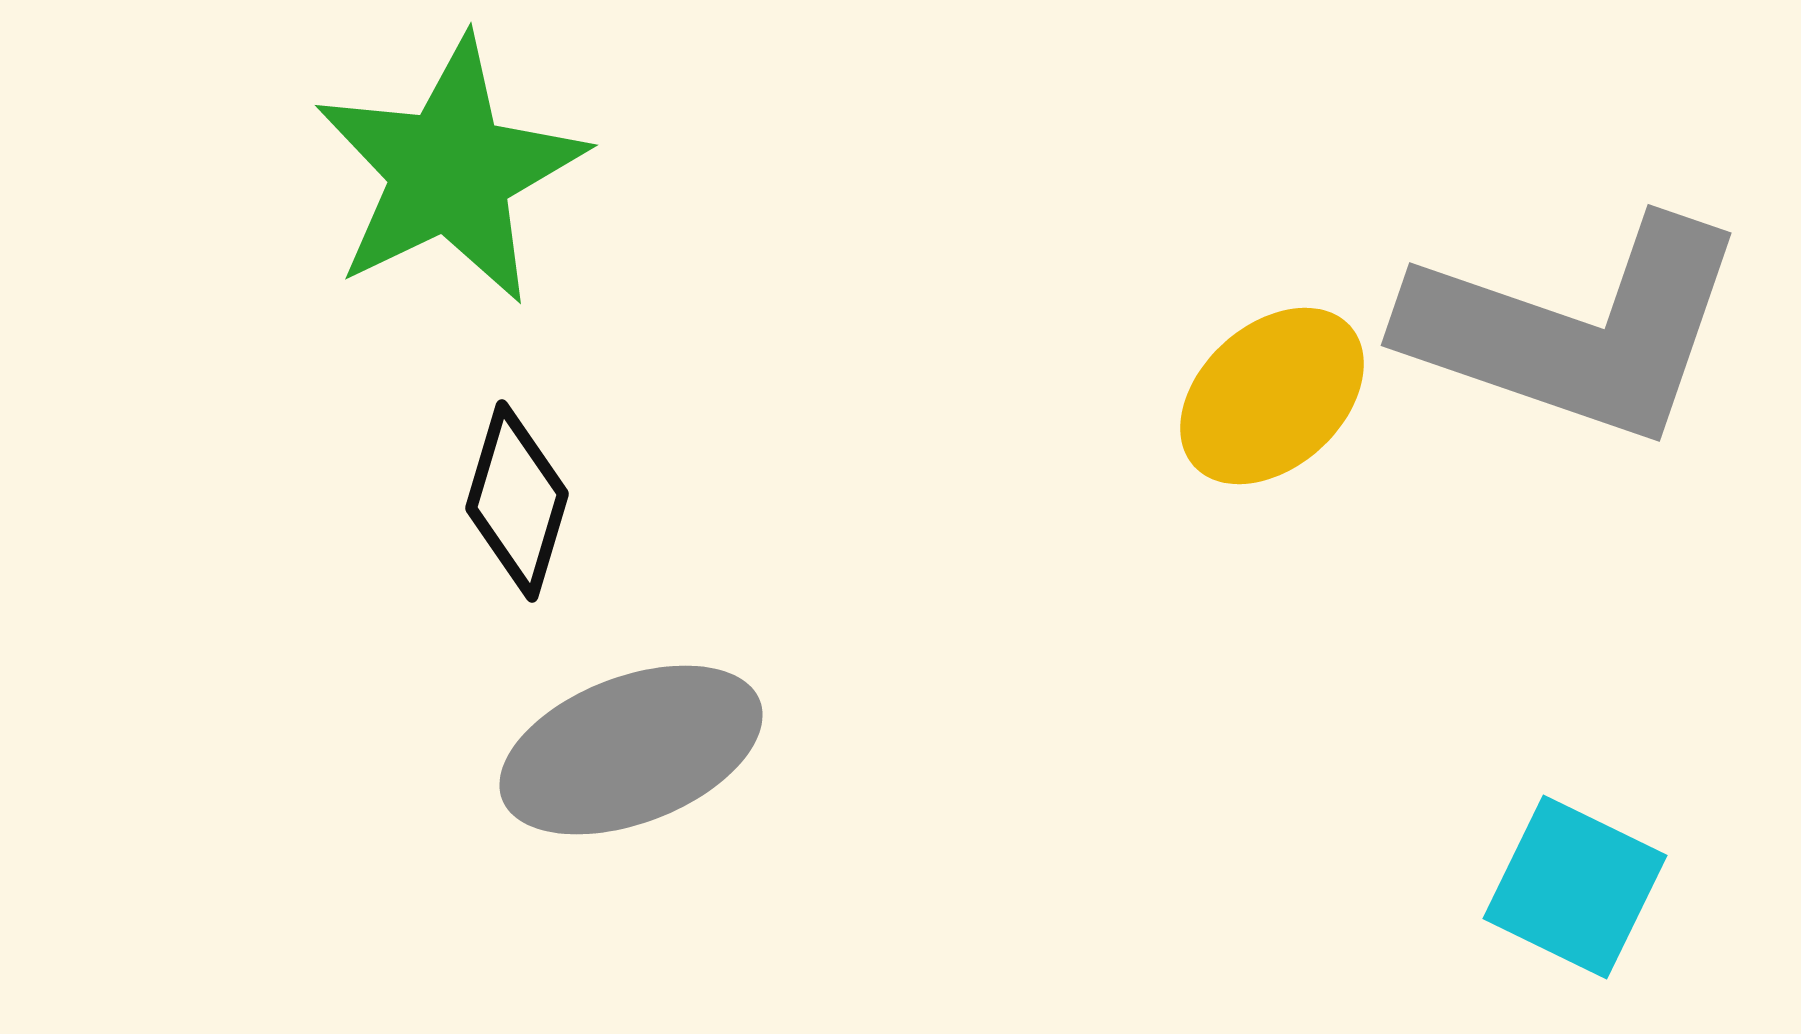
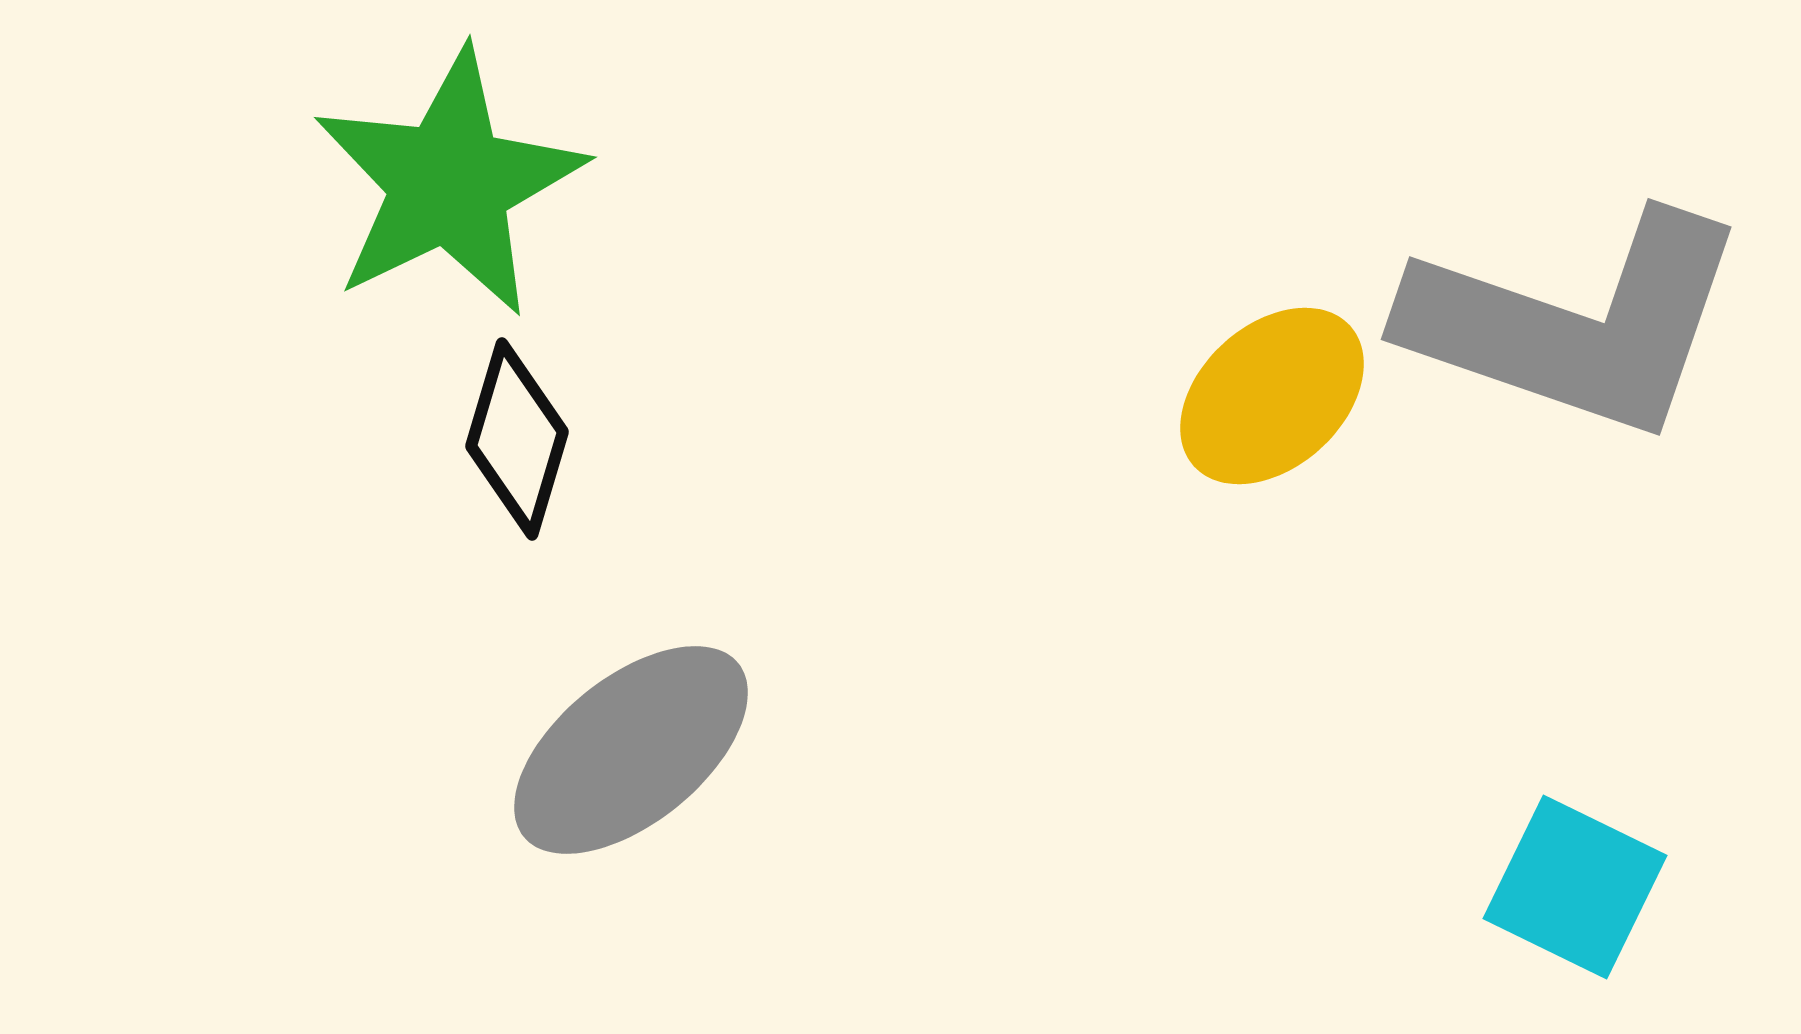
green star: moved 1 px left, 12 px down
gray L-shape: moved 6 px up
black diamond: moved 62 px up
gray ellipse: rotated 18 degrees counterclockwise
